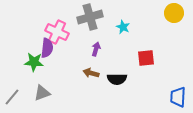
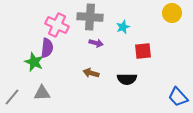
yellow circle: moved 2 px left
gray cross: rotated 20 degrees clockwise
cyan star: rotated 24 degrees clockwise
pink cross: moved 7 px up
purple arrow: moved 6 px up; rotated 88 degrees clockwise
red square: moved 3 px left, 7 px up
green star: rotated 18 degrees clockwise
black semicircle: moved 10 px right
gray triangle: rotated 18 degrees clockwise
blue trapezoid: rotated 45 degrees counterclockwise
